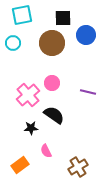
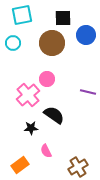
pink circle: moved 5 px left, 4 px up
